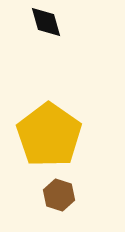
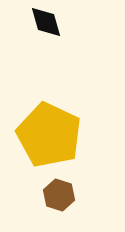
yellow pentagon: rotated 10 degrees counterclockwise
